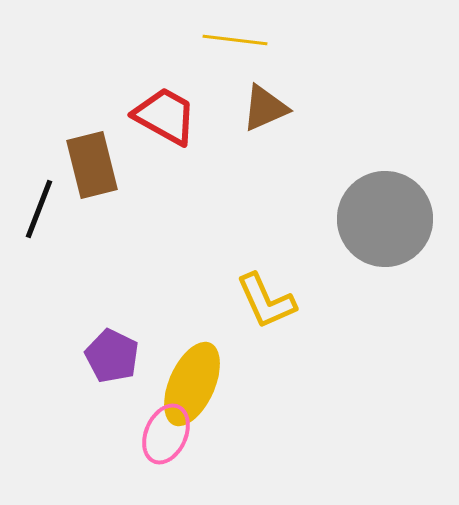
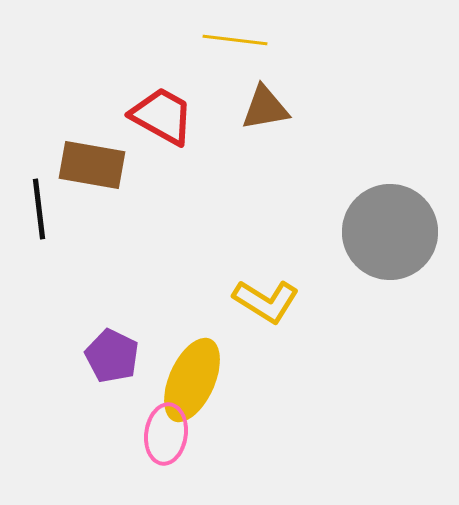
brown triangle: rotated 14 degrees clockwise
red trapezoid: moved 3 px left
brown rectangle: rotated 66 degrees counterclockwise
black line: rotated 28 degrees counterclockwise
gray circle: moved 5 px right, 13 px down
yellow L-shape: rotated 34 degrees counterclockwise
yellow ellipse: moved 4 px up
pink ellipse: rotated 16 degrees counterclockwise
